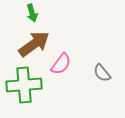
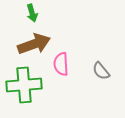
brown arrow: rotated 16 degrees clockwise
pink semicircle: rotated 140 degrees clockwise
gray semicircle: moved 1 px left, 2 px up
